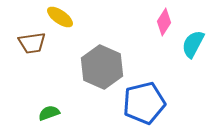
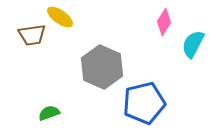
brown trapezoid: moved 8 px up
